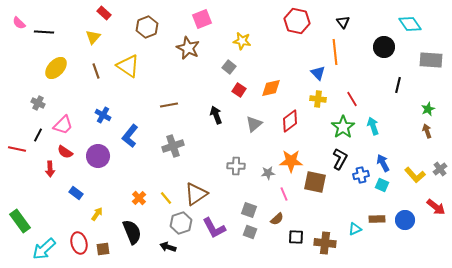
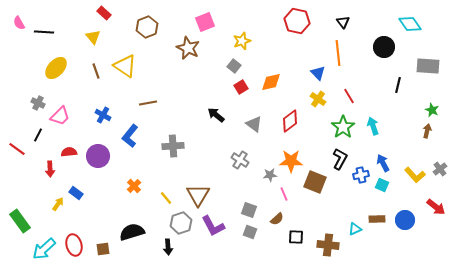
pink square at (202, 19): moved 3 px right, 3 px down
pink semicircle at (19, 23): rotated 16 degrees clockwise
yellow triangle at (93, 37): rotated 21 degrees counterclockwise
yellow star at (242, 41): rotated 30 degrees counterclockwise
orange line at (335, 52): moved 3 px right, 1 px down
gray rectangle at (431, 60): moved 3 px left, 6 px down
yellow triangle at (128, 66): moved 3 px left
gray square at (229, 67): moved 5 px right, 1 px up
orange diamond at (271, 88): moved 6 px up
red square at (239, 90): moved 2 px right, 3 px up; rotated 24 degrees clockwise
yellow cross at (318, 99): rotated 28 degrees clockwise
red line at (352, 99): moved 3 px left, 3 px up
brown line at (169, 105): moved 21 px left, 2 px up
green star at (428, 109): moved 4 px right, 1 px down; rotated 24 degrees counterclockwise
black arrow at (216, 115): rotated 30 degrees counterclockwise
gray triangle at (254, 124): rotated 42 degrees counterclockwise
pink trapezoid at (63, 125): moved 3 px left, 9 px up
brown arrow at (427, 131): rotated 32 degrees clockwise
gray cross at (173, 146): rotated 15 degrees clockwise
red line at (17, 149): rotated 24 degrees clockwise
red semicircle at (65, 152): moved 4 px right; rotated 140 degrees clockwise
gray cross at (236, 166): moved 4 px right, 6 px up; rotated 30 degrees clockwise
gray star at (268, 173): moved 2 px right, 2 px down
brown square at (315, 182): rotated 10 degrees clockwise
brown triangle at (196, 194): moved 2 px right, 1 px down; rotated 25 degrees counterclockwise
orange cross at (139, 198): moved 5 px left, 12 px up
yellow arrow at (97, 214): moved 39 px left, 10 px up
purple L-shape at (214, 228): moved 1 px left, 2 px up
black semicircle at (132, 232): rotated 85 degrees counterclockwise
red ellipse at (79, 243): moved 5 px left, 2 px down
brown cross at (325, 243): moved 3 px right, 2 px down
black arrow at (168, 247): rotated 112 degrees counterclockwise
